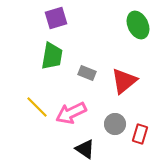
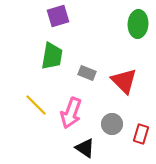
purple square: moved 2 px right, 2 px up
green ellipse: moved 1 px up; rotated 28 degrees clockwise
red triangle: rotated 36 degrees counterclockwise
yellow line: moved 1 px left, 2 px up
pink arrow: rotated 44 degrees counterclockwise
gray circle: moved 3 px left
red rectangle: moved 1 px right
black triangle: moved 1 px up
